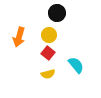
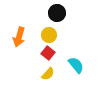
yellow semicircle: rotated 32 degrees counterclockwise
